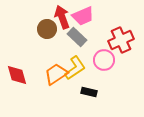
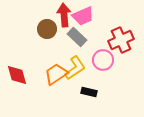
red arrow: moved 2 px right, 2 px up; rotated 15 degrees clockwise
pink circle: moved 1 px left
